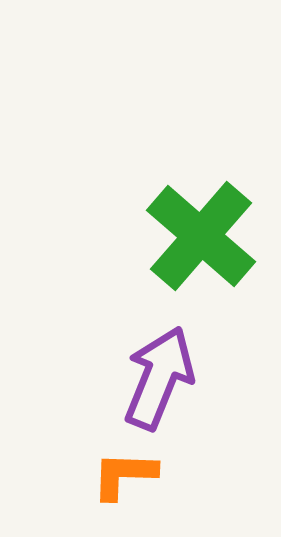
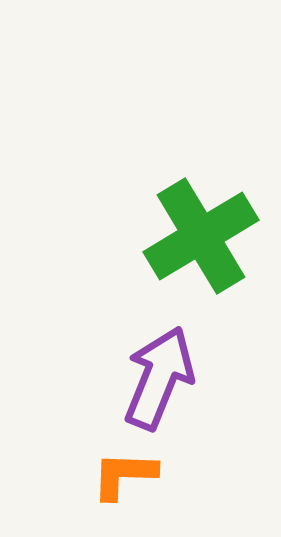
green cross: rotated 18 degrees clockwise
